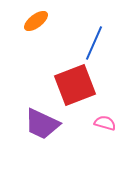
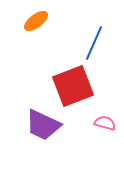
red square: moved 2 px left, 1 px down
purple trapezoid: moved 1 px right, 1 px down
